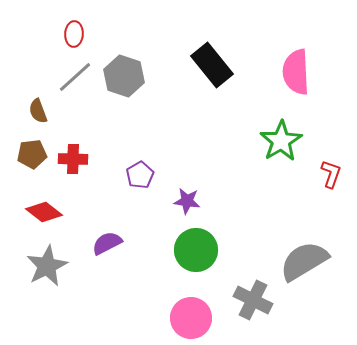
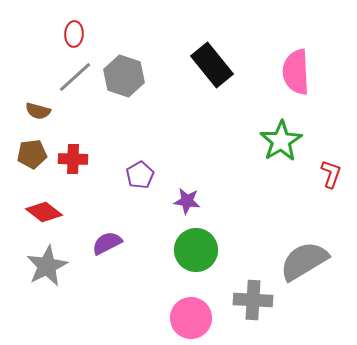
brown semicircle: rotated 55 degrees counterclockwise
gray cross: rotated 24 degrees counterclockwise
